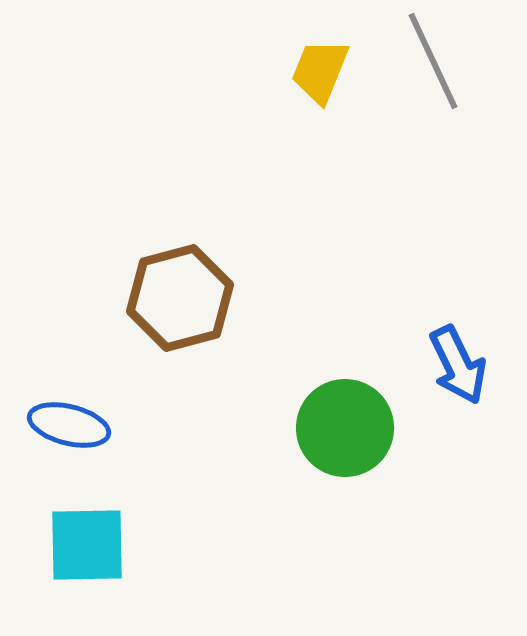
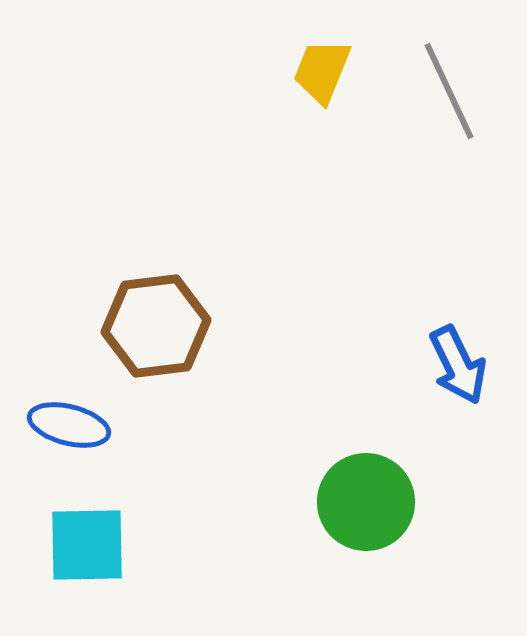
gray line: moved 16 px right, 30 px down
yellow trapezoid: moved 2 px right
brown hexagon: moved 24 px left, 28 px down; rotated 8 degrees clockwise
green circle: moved 21 px right, 74 px down
